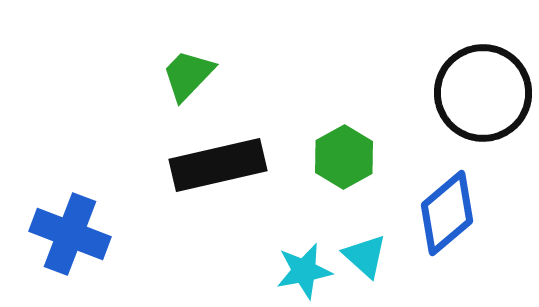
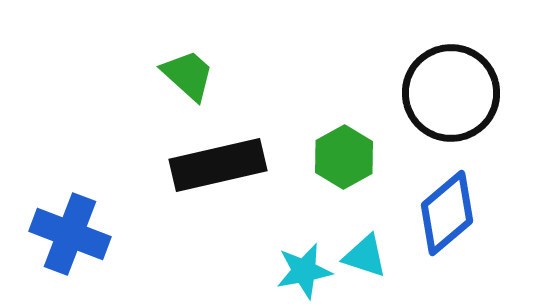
green trapezoid: rotated 88 degrees clockwise
black circle: moved 32 px left
cyan triangle: rotated 24 degrees counterclockwise
